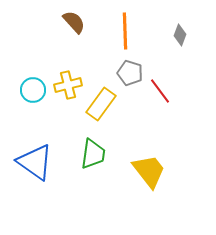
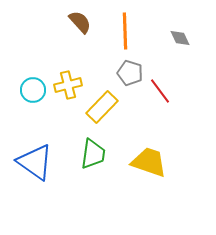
brown semicircle: moved 6 px right
gray diamond: moved 3 px down; rotated 45 degrees counterclockwise
yellow rectangle: moved 1 px right, 3 px down; rotated 8 degrees clockwise
yellow trapezoid: moved 9 px up; rotated 33 degrees counterclockwise
